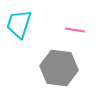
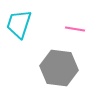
pink line: moved 1 px up
